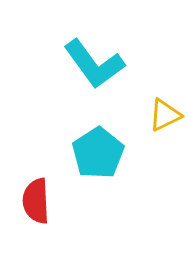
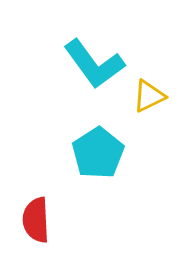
yellow triangle: moved 16 px left, 19 px up
red semicircle: moved 19 px down
